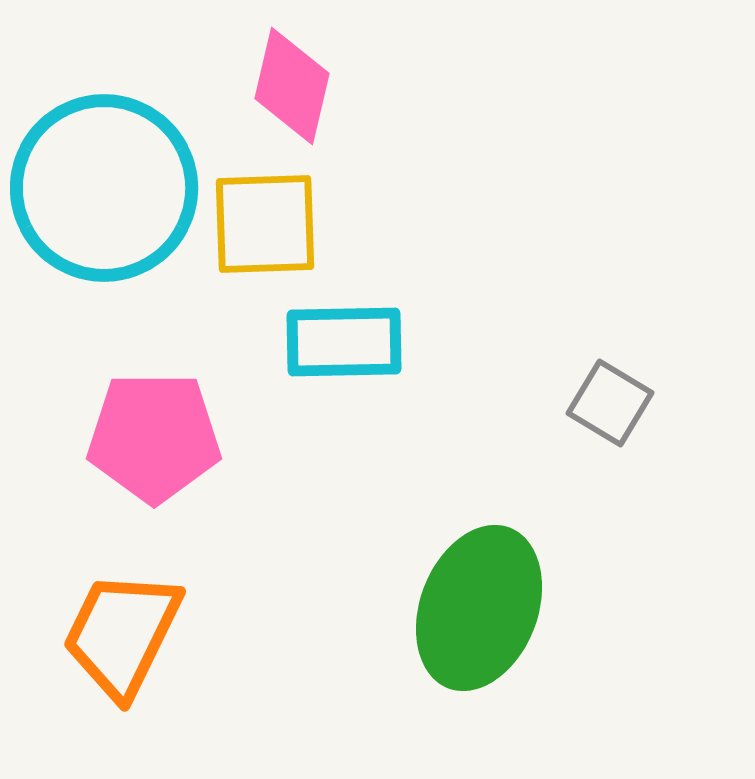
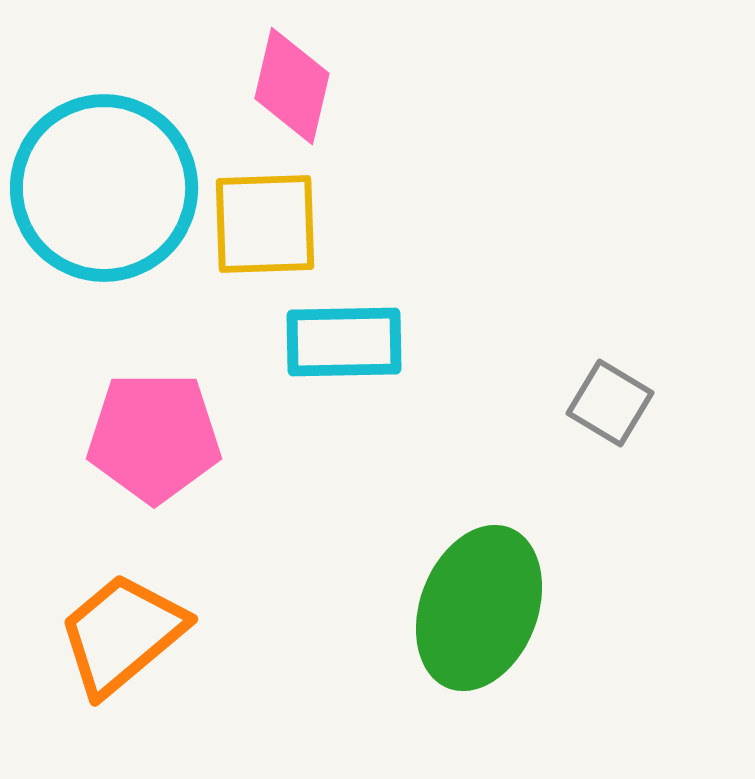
orange trapezoid: rotated 24 degrees clockwise
